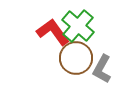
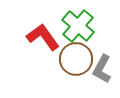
red L-shape: moved 10 px left, 5 px down
brown circle: moved 1 px down
